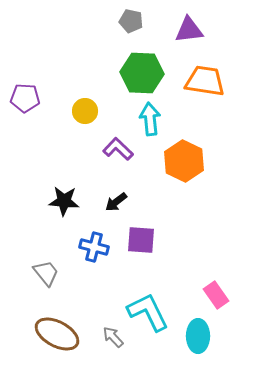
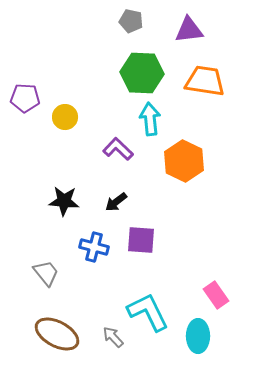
yellow circle: moved 20 px left, 6 px down
